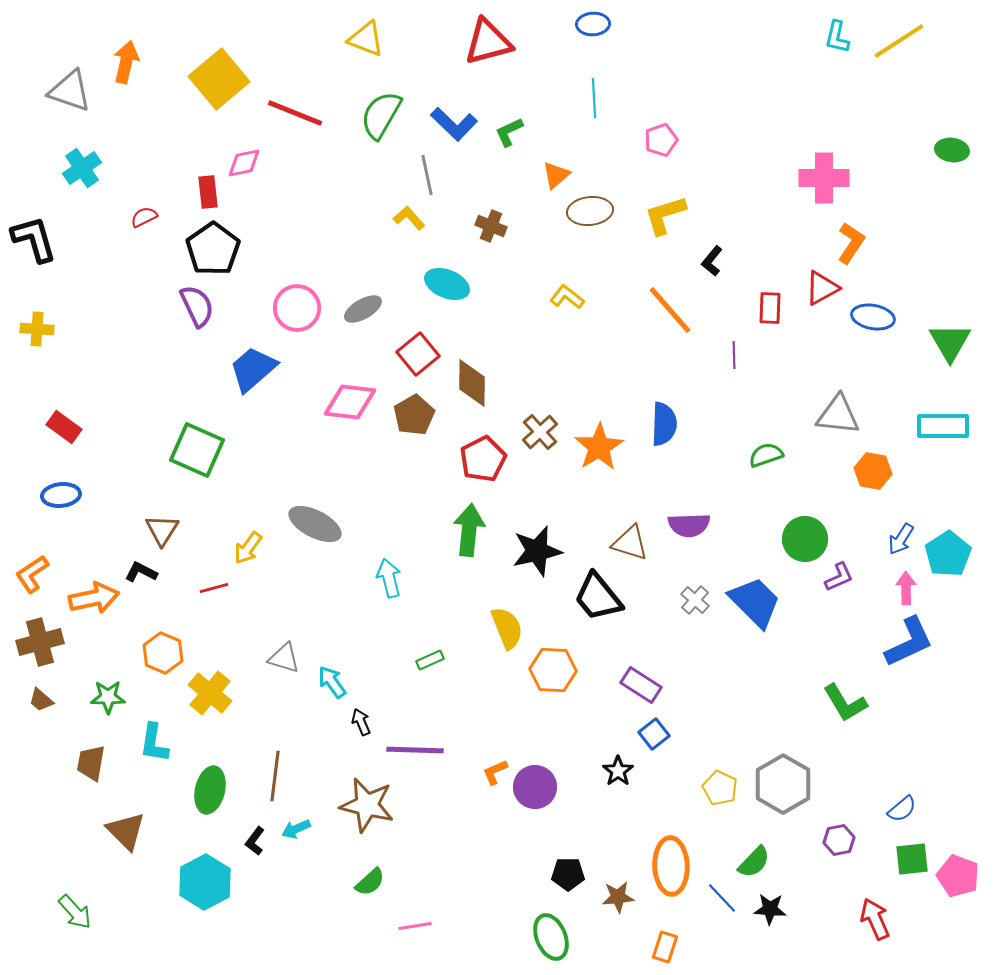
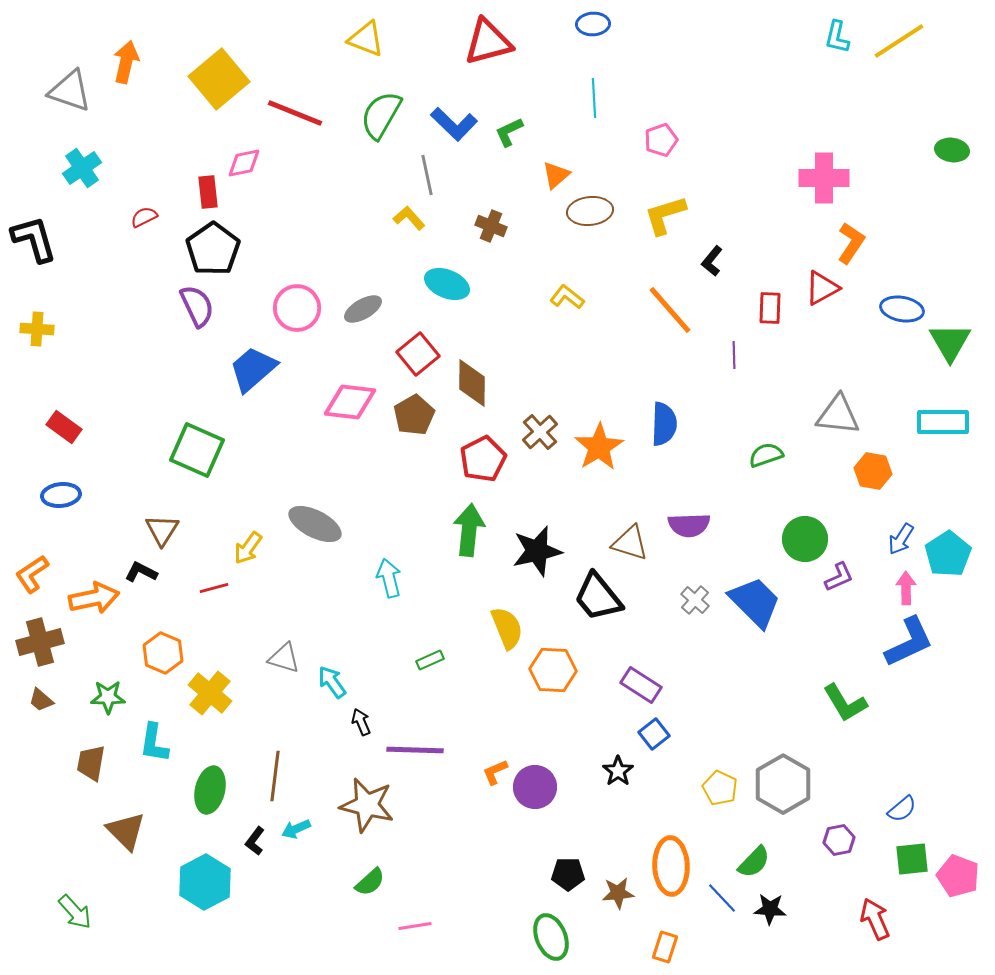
blue ellipse at (873, 317): moved 29 px right, 8 px up
cyan rectangle at (943, 426): moved 4 px up
brown star at (618, 897): moved 4 px up
